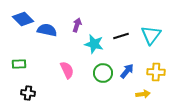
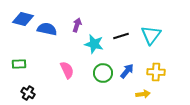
blue diamond: rotated 30 degrees counterclockwise
blue semicircle: moved 1 px up
black cross: rotated 24 degrees clockwise
